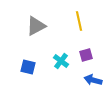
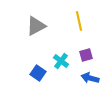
blue square: moved 10 px right, 6 px down; rotated 21 degrees clockwise
blue arrow: moved 3 px left, 2 px up
